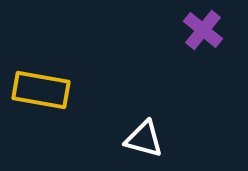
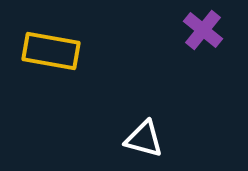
yellow rectangle: moved 10 px right, 39 px up
